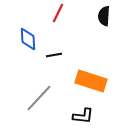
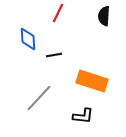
orange rectangle: moved 1 px right
